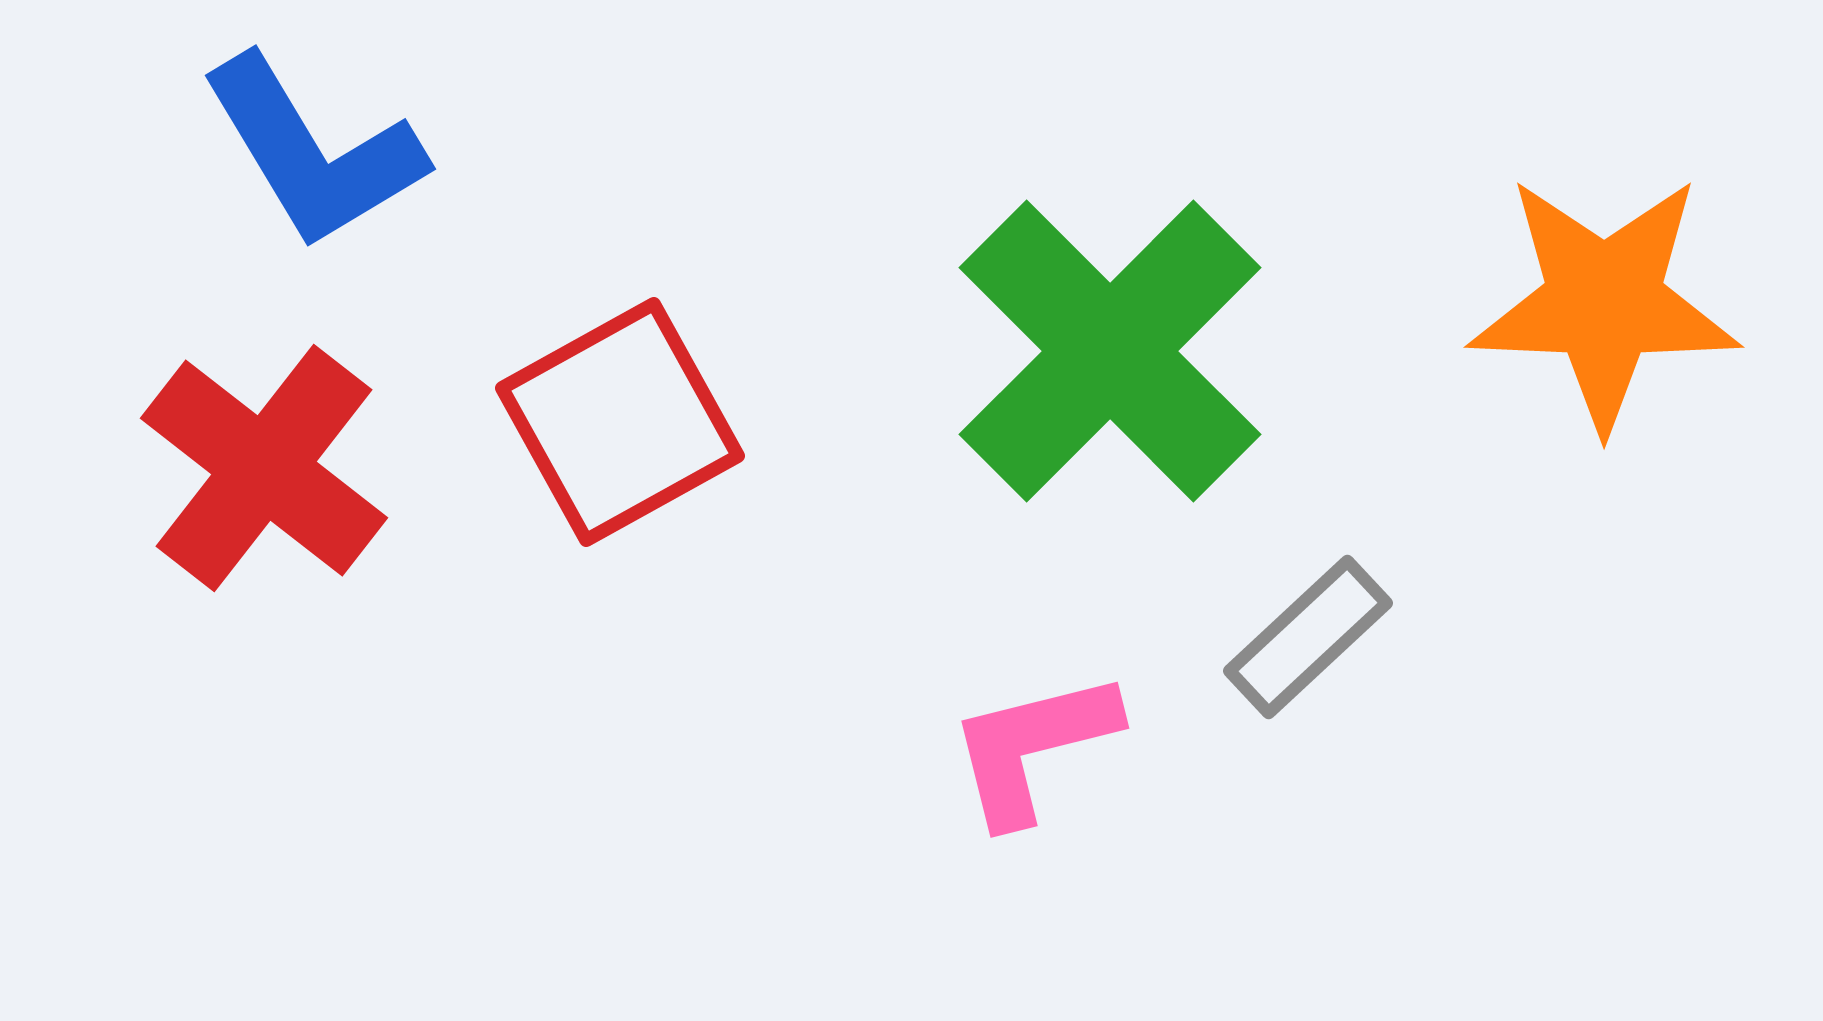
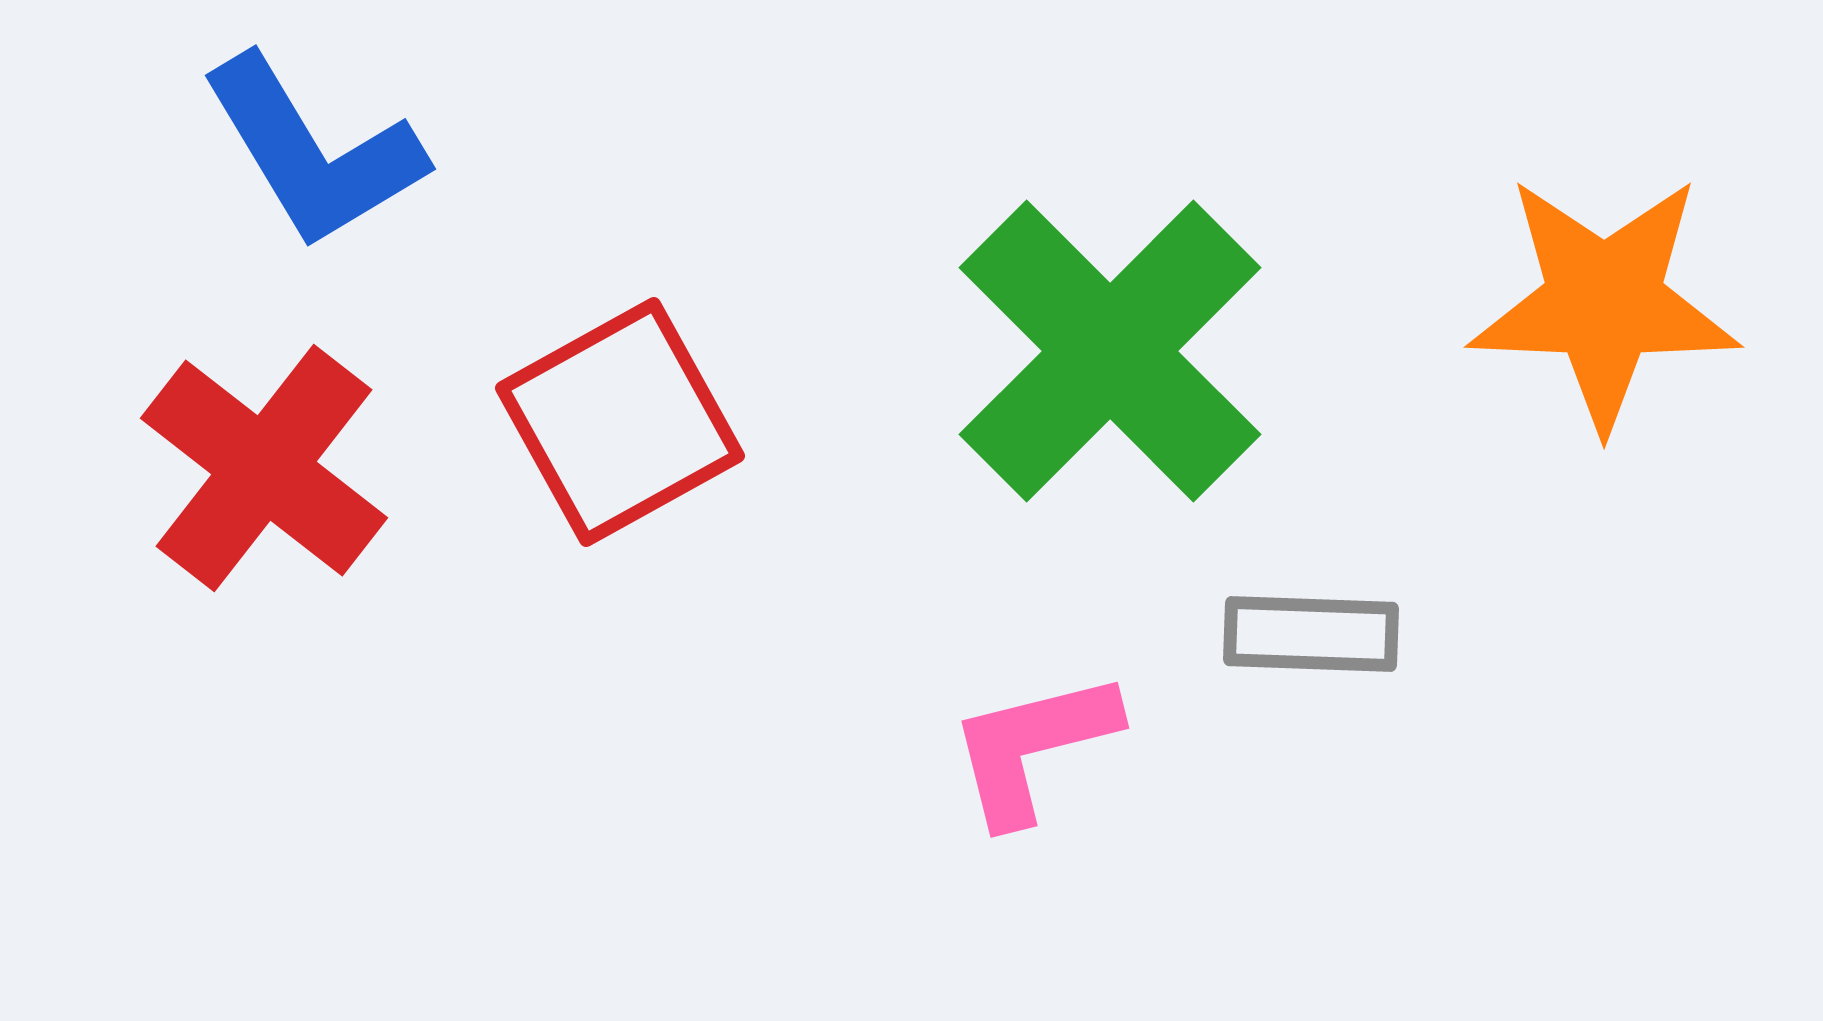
gray rectangle: moved 3 px right, 3 px up; rotated 45 degrees clockwise
